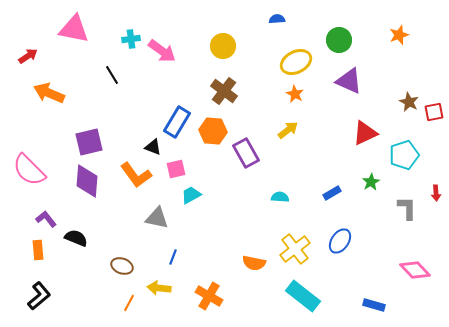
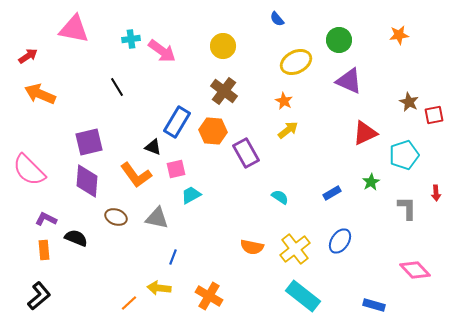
blue semicircle at (277, 19): rotated 126 degrees counterclockwise
orange star at (399, 35): rotated 12 degrees clockwise
black line at (112, 75): moved 5 px right, 12 px down
orange arrow at (49, 93): moved 9 px left, 1 px down
orange star at (295, 94): moved 11 px left, 7 px down
red square at (434, 112): moved 3 px down
cyan semicircle at (280, 197): rotated 30 degrees clockwise
purple L-shape at (46, 219): rotated 25 degrees counterclockwise
orange rectangle at (38, 250): moved 6 px right
orange semicircle at (254, 263): moved 2 px left, 16 px up
brown ellipse at (122, 266): moved 6 px left, 49 px up
orange line at (129, 303): rotated 18 degrees clockwise
